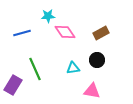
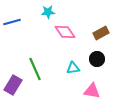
cyan star: moved 4 px up
blue line: moved 10 px left, 11 px up
black circle: moved 1 px up
